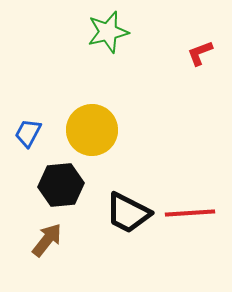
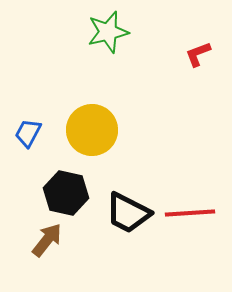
red L-shape: moved 2 px left, 1 px down
black hexagon: moved 5 px right, 8 px down; rotated 18 degrees clockwise
